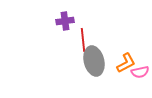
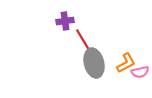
red line: rotated 25 degrees counterclockwise
gray ellipse: moved 2 px down
